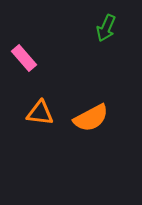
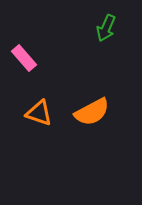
orange triangle: moved 1 px left; rotated 12 degrees clockwise
orange semicircle: moved 1 px right, 6 px up
